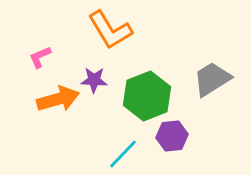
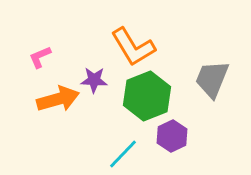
orange L-shape: moved 23 px right, 17 px down
gray trapezoid: rotated 36 degrees counterclockwise
purple hexagon: rotated 20 degrees counterclockwise
